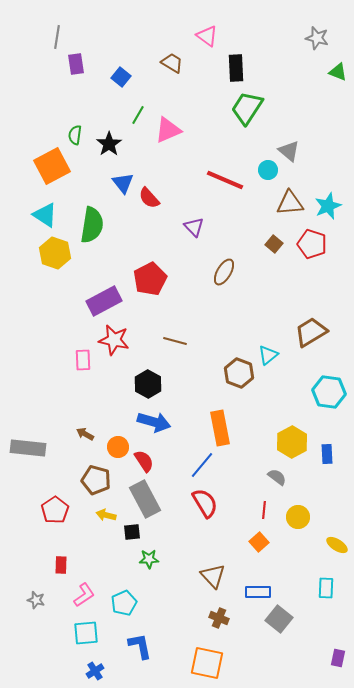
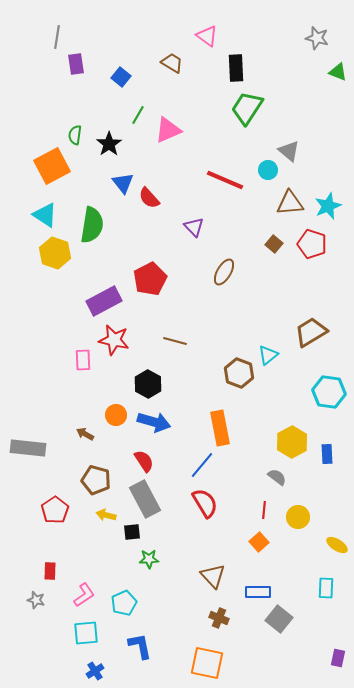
orange circle at (118, 447): moved 2 px left, 32 px up
red rectangle at (61, 565): moved 11 px left, 6 px down
